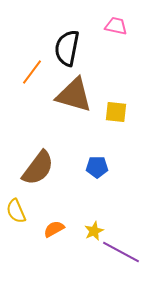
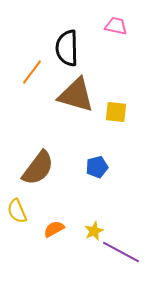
black semicircle: rotated 12 degrees counterclockwise
brown triangle: moved 2 px right
blue pentagon: rotated 15 degrees counterclockwise
yellow semicircle: moved 1 px right
